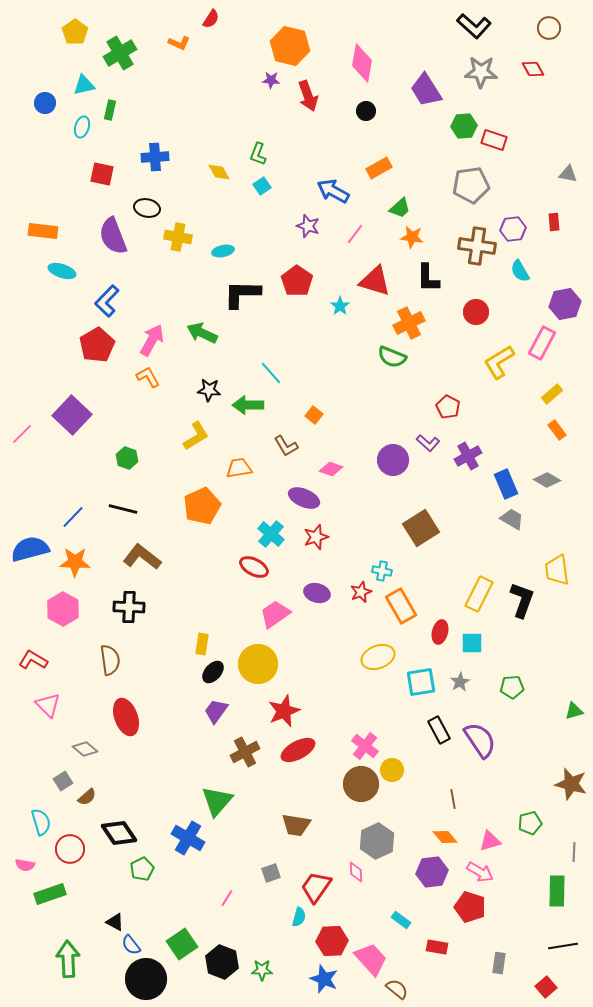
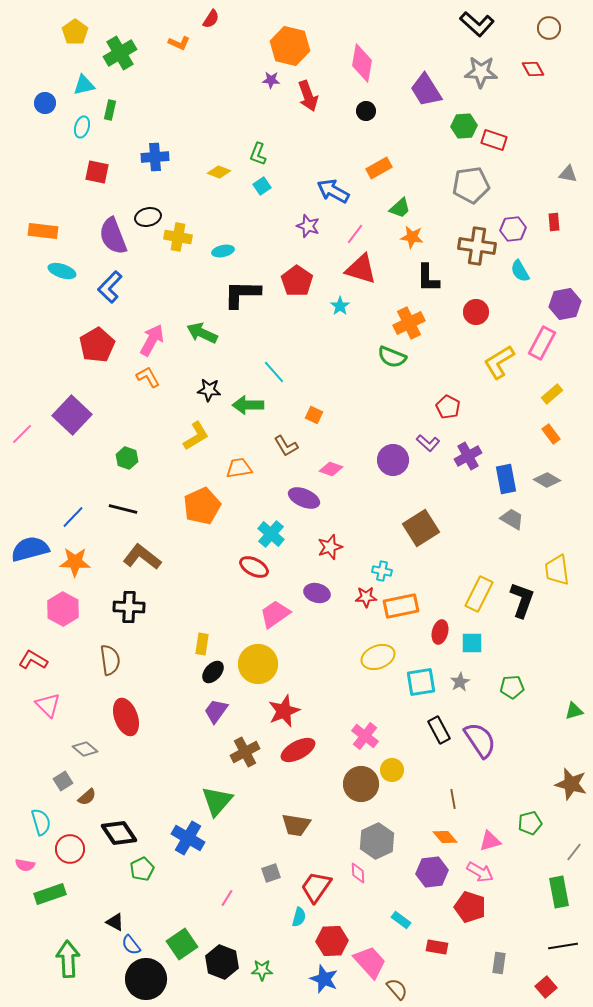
black L-shape at (474, 26): moved 3 px right, 2 px up
yellow diamond at (219, 172): rotated 40 degrees counterclockwise
red square at (102, 174): moved 5 px left, 2 px up
black ellipse at (147, 208): moved 1 px right, 9 px down; rotated 25 degrees counterclockwise
red triangle at (375, 281): moved 14 px left, 12 px up
blue L-shape at (107, 301): moved 3 px right, 14 px up
cyan line at (271, 373): moved 3 px right, 1 px up
orange square at (314, 415): rotated 12 degrees counterclockwise
orange rectangle at (557, 430): moved 6 px left, 4 px down
blue rectangle at (506, 484): moved 5 px up; rotated 12 degrees clockwise
red star at (316, 537): moved 14 px right, 10 px down
red star at (361, 592): moved 5 px right, 5 px down; rotated 20 degrees clockwise
orange rectangle at (401, 606): rotated 72 degrees counterclockwise
pink cross at (365, 746): moved 10 px up
gray line at (574, 852): rotated 36 degrees clockwise
pink diamond at (356, 872): moved 2 px right, 1 px down
green rectangle at (557, 891): moved 2 px right, 1 px down; rotated 12 degrees counterclockwise
pink trapezoid at (371, 959): moved 1 px left, 3 px down
brown semicircle at (397, 989): rotated 10 degrees clockwise
